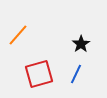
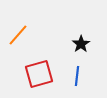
blue line: moved 1 px right, 2 px down; rotated 18 degrees counterclockwise
